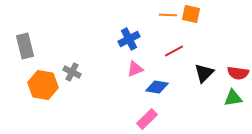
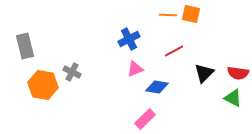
green triangle: rotated 36 degrees clockwise
pink rectangle: moved 2 px left
